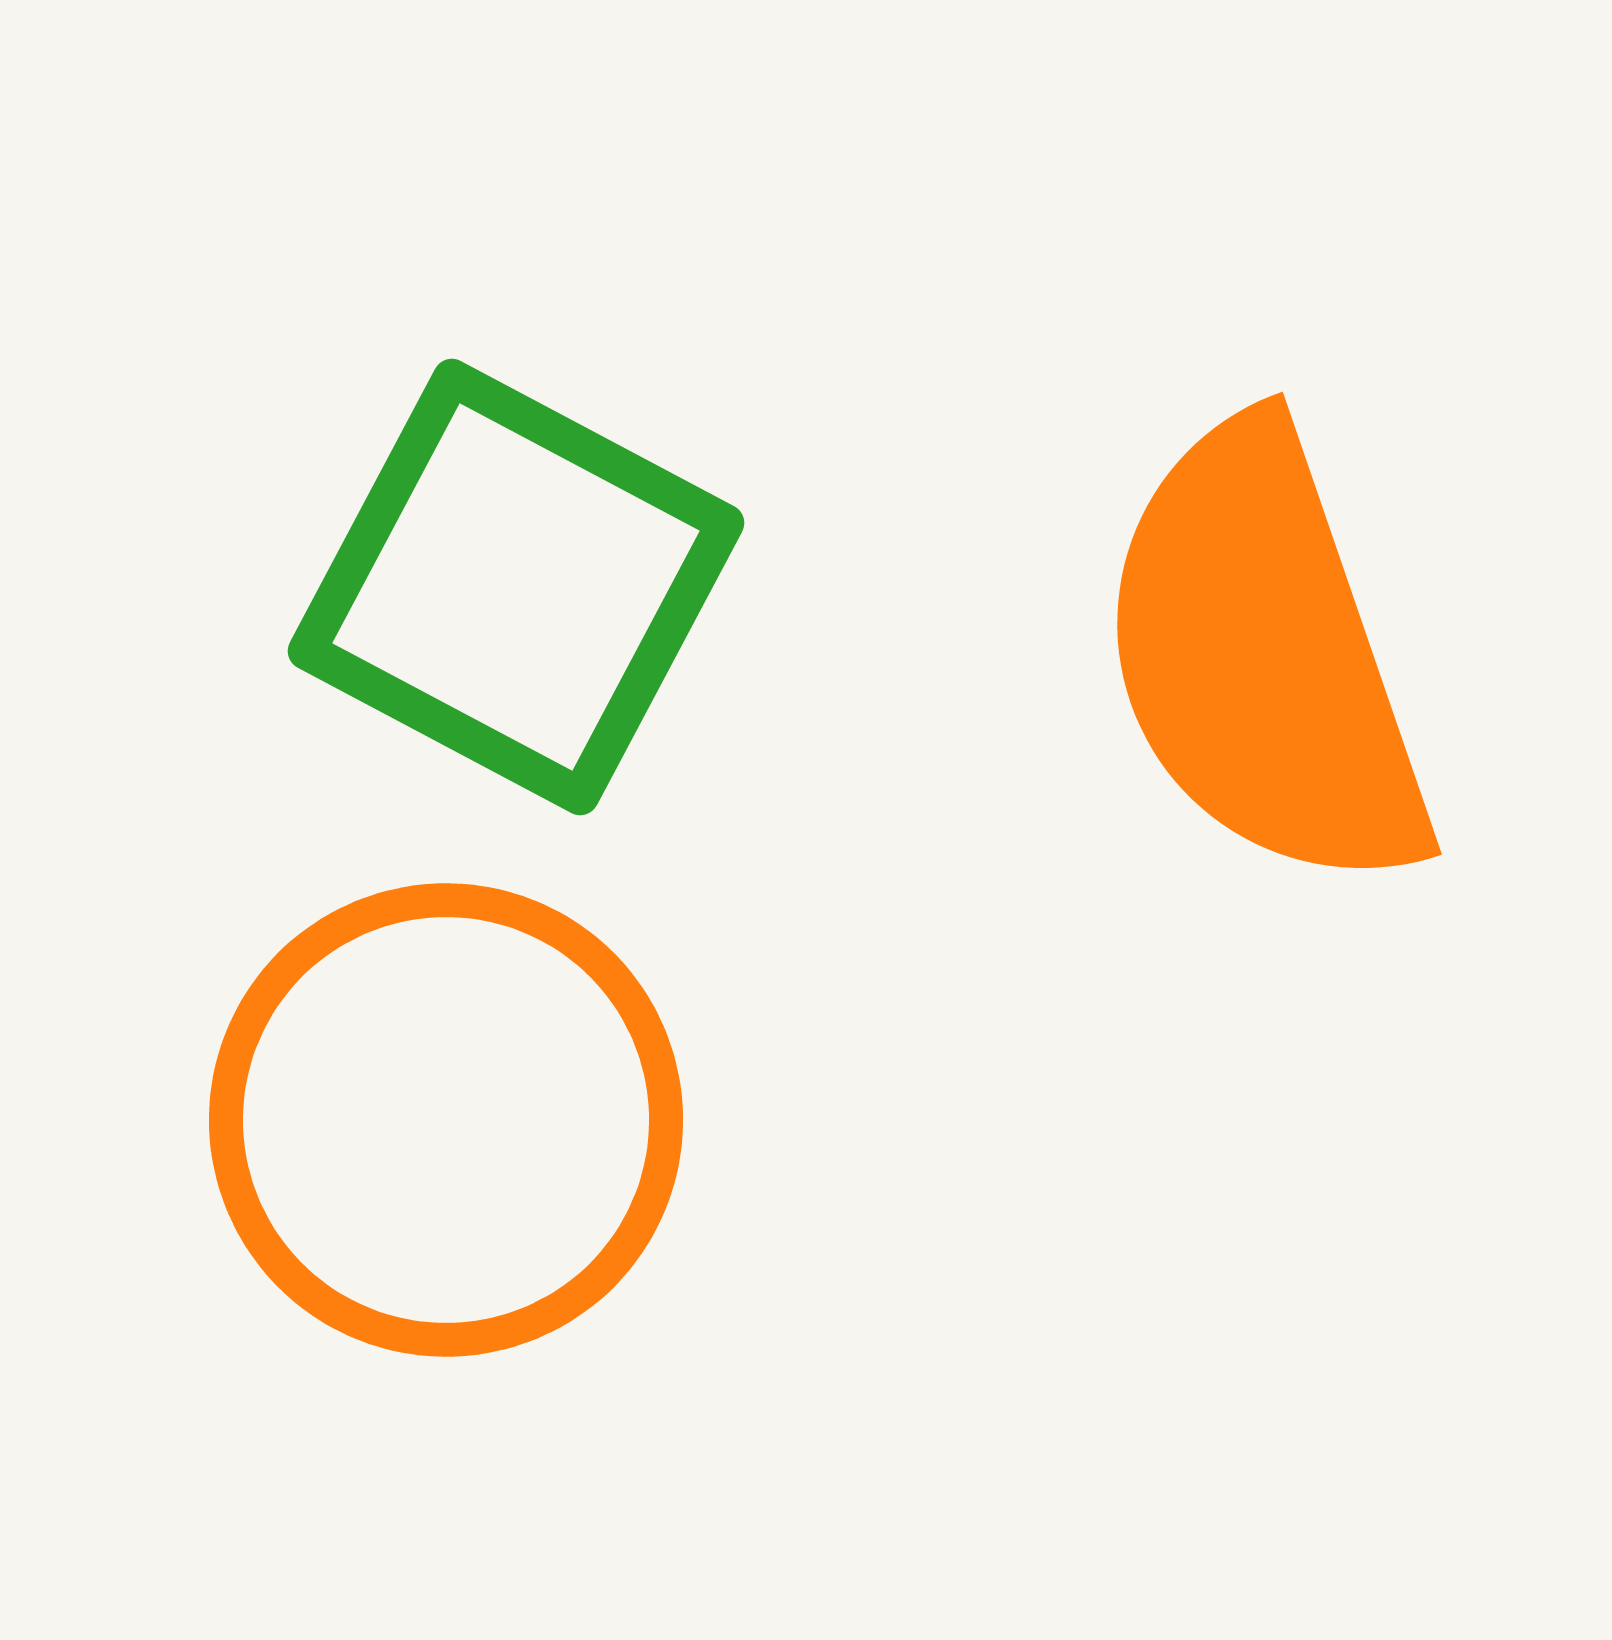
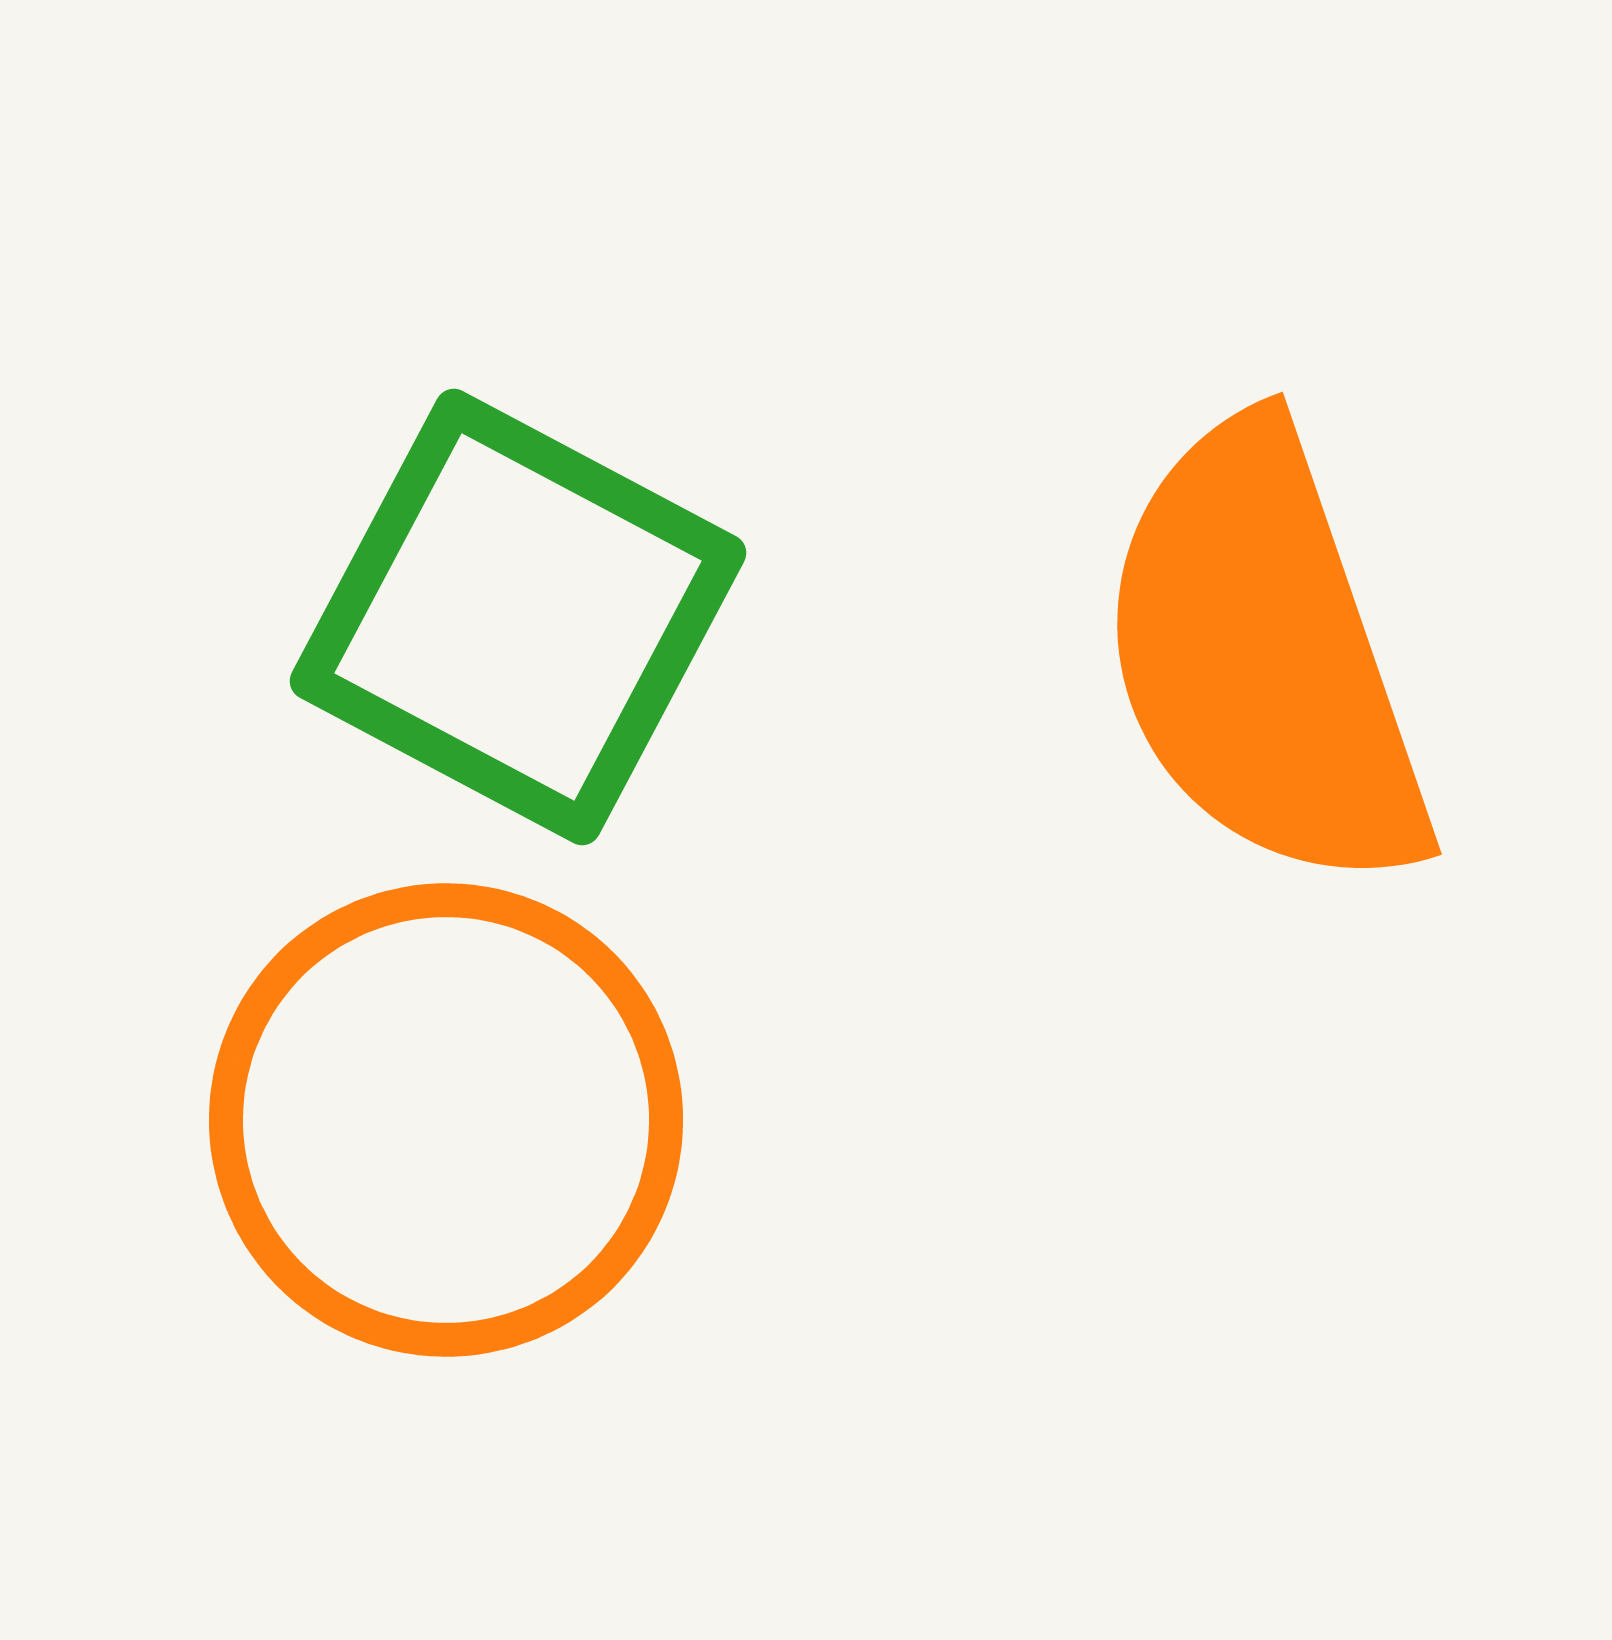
green square: moved 2 px right, 30 px down
